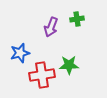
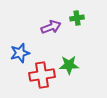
green cross: moved 1 px up
purple arrow: rotated 132 degrees counterclockwise
